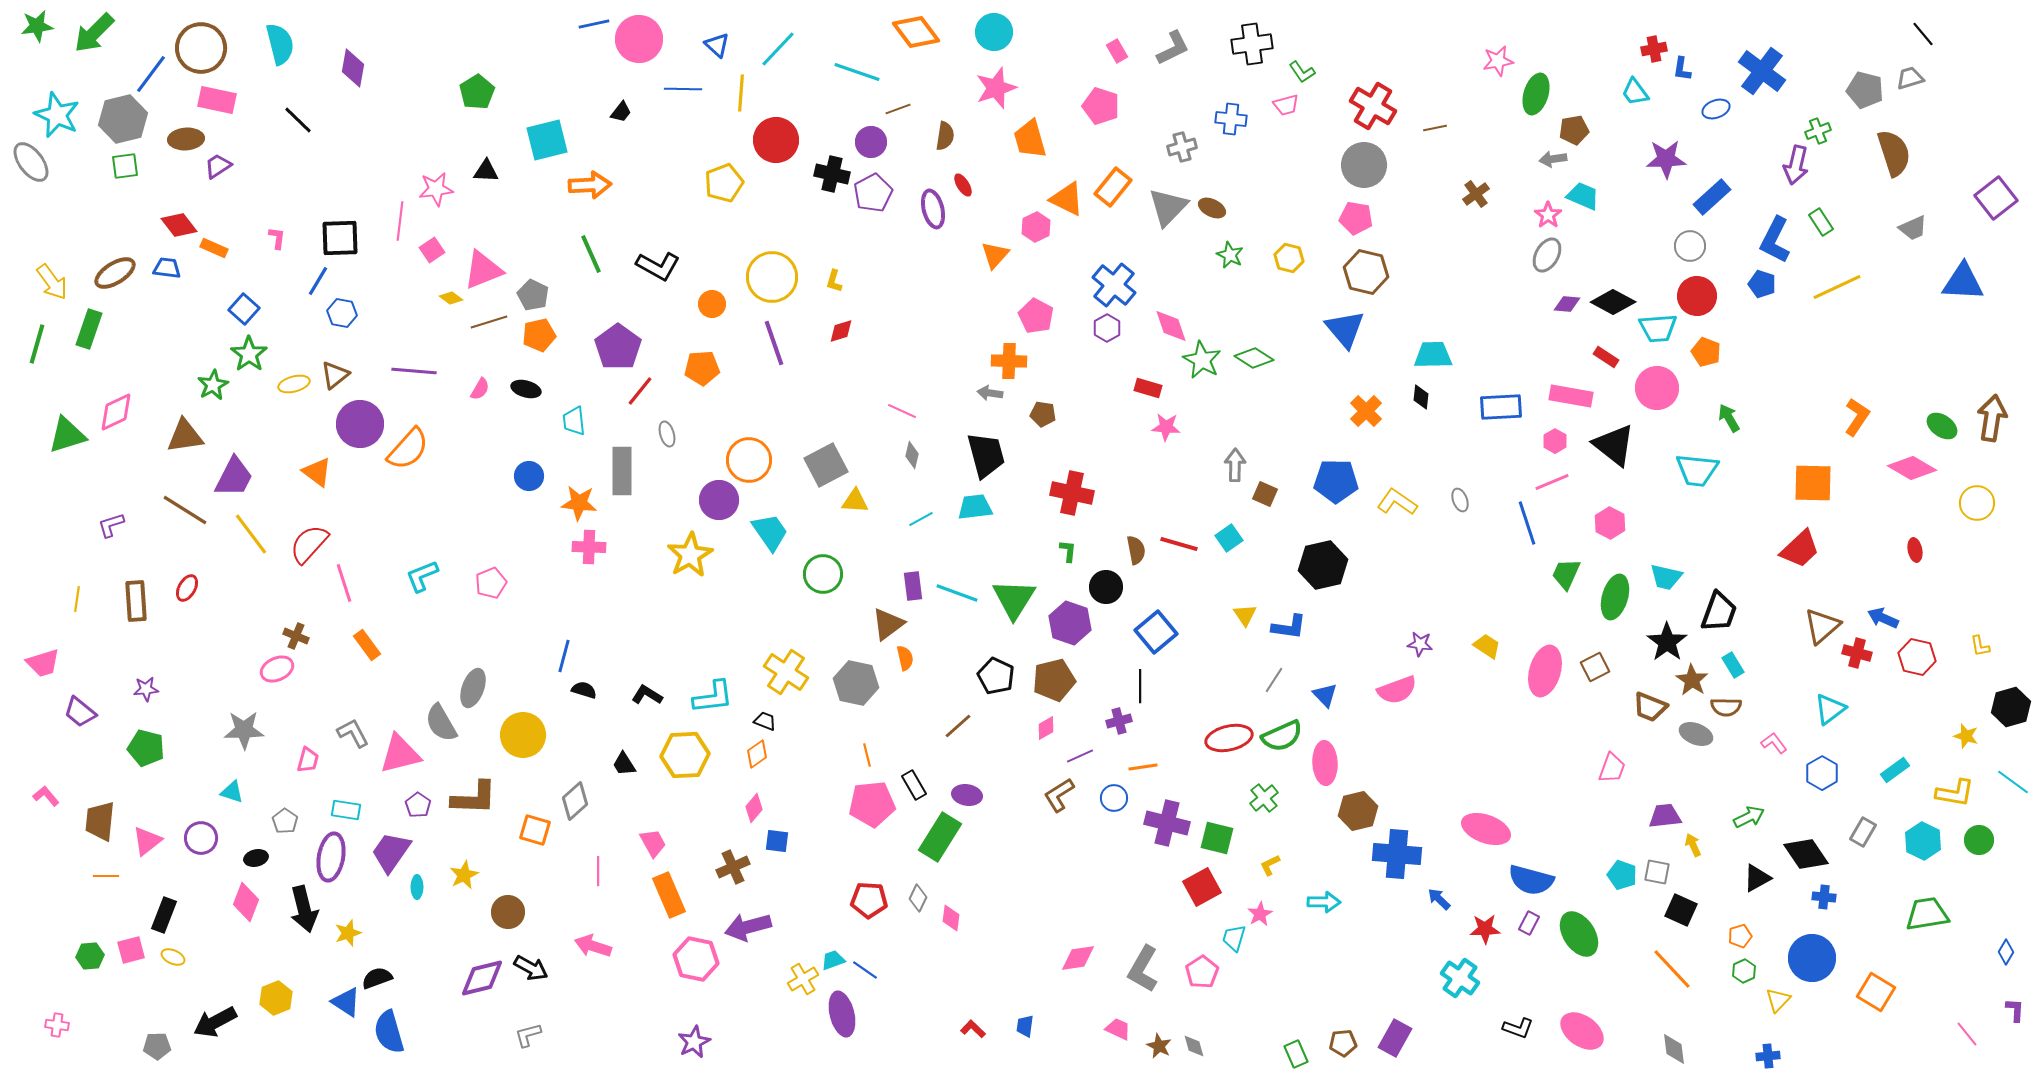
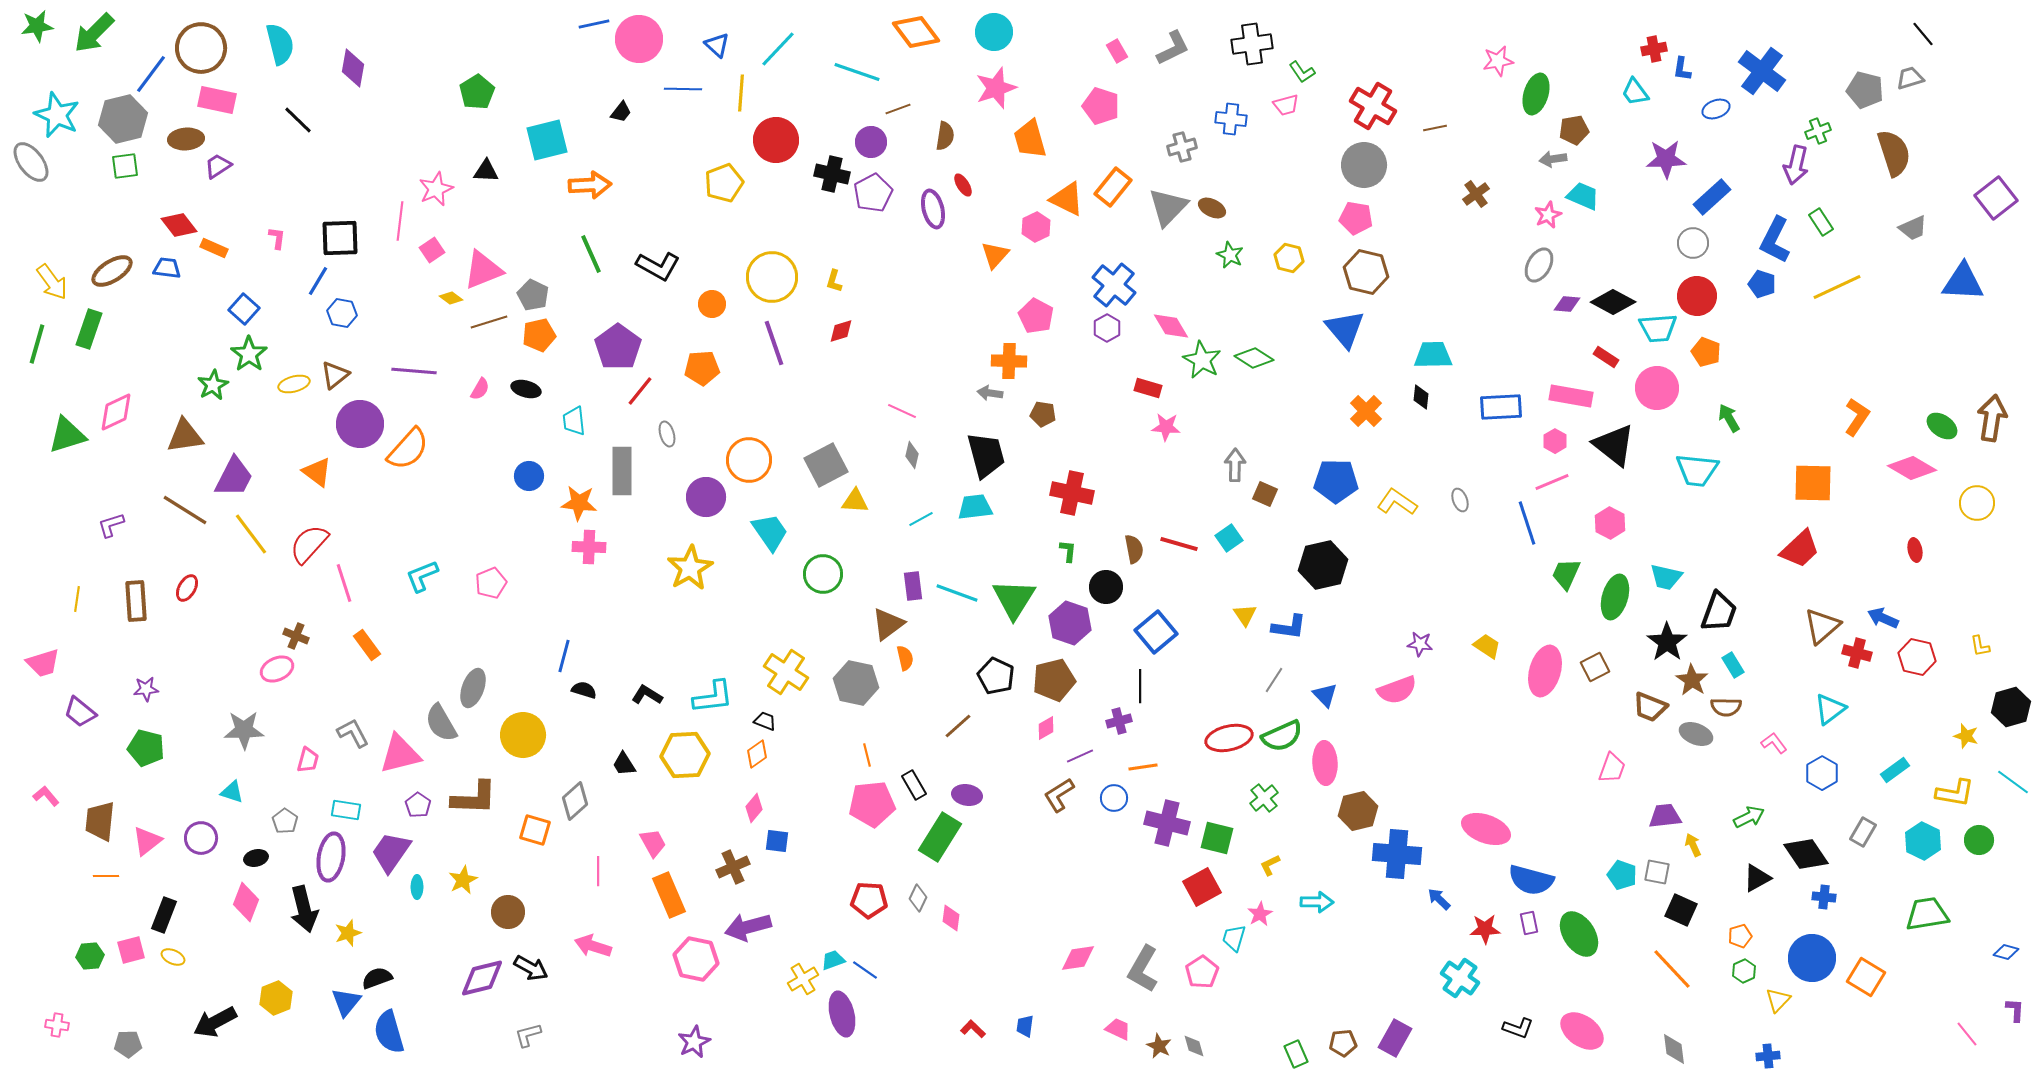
pink star at (436, 189): rotated 16 degrees counterclockwise
pink star at (1548, 215): rotated 12 degrees clockwise
gray circle at (1690, 246): moved 3 px right, 3 px up
gray ellipse at (1547, 255): moved 8 px left, 10 px down
brown ellipse at (115, 273): moved 3 px left, 2 px up
pink diamond at (1171, 326): rotated 12 degrees counterclockwise
purple circle at (719, 500): moved 13 px left, 3 px up
brown semicircle at (1136, 550): moved 2 px left, 1 px up
yellow star at (690, 555): moved 13 px down
yellow star at (464, 875): moved 1 px left, 5 px down
cyan arrow at (1324, 902): moved 7 px left
purple rectangle at (1529, 923): rotated 40 degrees counterclockwise
blue diamond at (2006, 952): rotated 75 degrees clockwise
orange square at (1876, 992): moved 10 px left, 15 px up
blue triangle at (346, 1002): rotated 36 degrees clockwise
gray pentagon at (157, 1046): moved 29 px left, 2 px up
